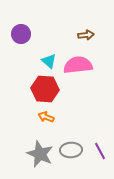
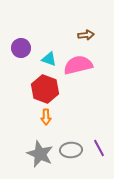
purple circle: moved 14 px down
cyan triangle: moved 2 px up; rotated 21 degrees counterclockwise
pink semicircle: rotated 8 degrees counterclockwise
red hexagon: rotated 16 degrees clockwise
orange arrow: rotated 112 degrees counterclockwise
purple line: moved 1 px left, 3 px up
